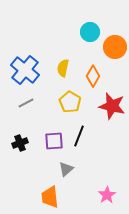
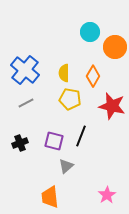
yellow semicircle: moved 1 px right, 5 px down; rotated 12 degrees counterclockwise
yellow pentagon: moved 3 px up; rotated 20 degrees counterclockwise
black line: moved 2 px right
purple square: rotated 18 degrees clockwise
gray triangle: moved 3 px up
